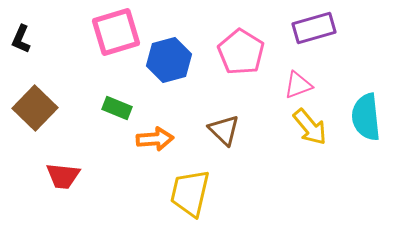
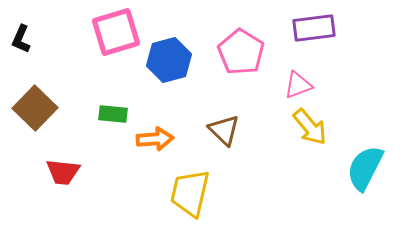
purple rectangle: rotated 9 degrees clockwise
green rectangle: moved 4 px left, 6 px down; rotated 16 degrees counterclockwise
cyan semicircle: moved 1 px left, 51 px down; rotated 33 degrees clockwise
red trapezoid: moved 4 px up
